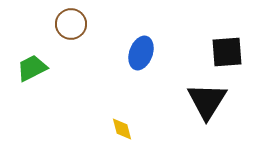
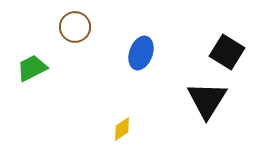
brown circle: moved 4 px right, 3 px down
black square: rotated 36 degrees clockwise
black triangle: moved 1 px up
yellow diamond: rotated 70 degrees clockwise
